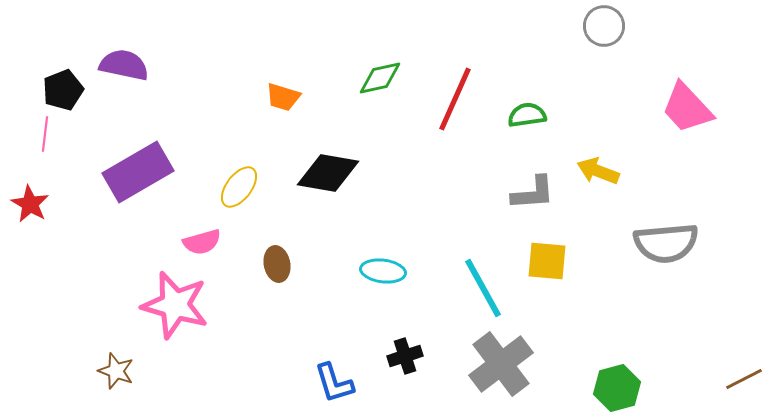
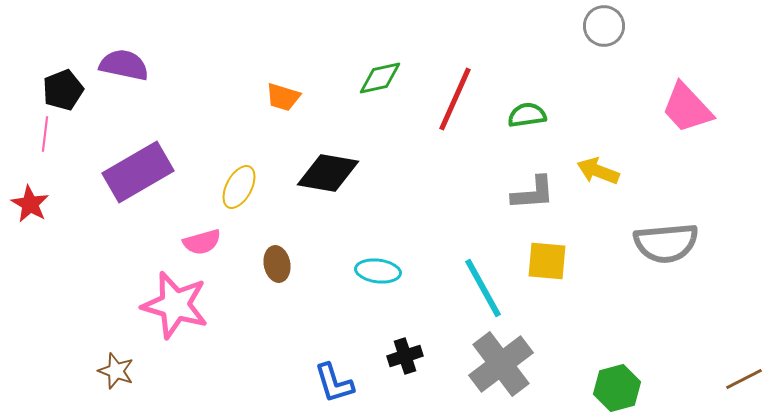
yellow ellipse: rotated 9 degrees counterclockwise
cyan ellipse: moved 5 px left
